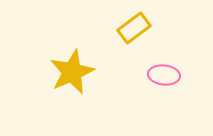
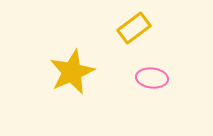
pink ellipse: moved 12 px left, 3 px down
